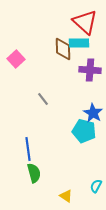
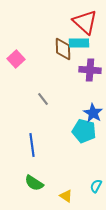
blue line: moved 4 px right, 4 px up
green semicircle: moved 10 px down; rotated 138 degrees clockwise
